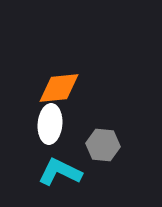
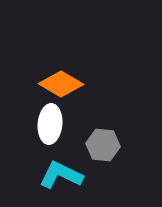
orange diamond: moved 2 px right, 4 px up; rotated 36 degrees clockwise
cyan L-shape: moved 1 px right, 3 px down
